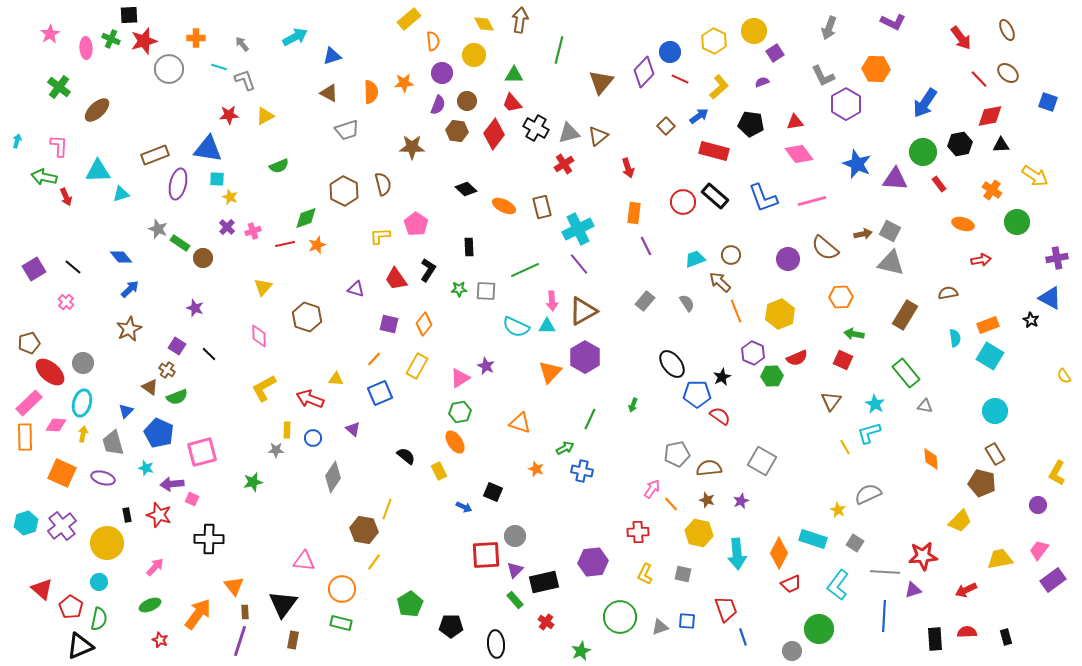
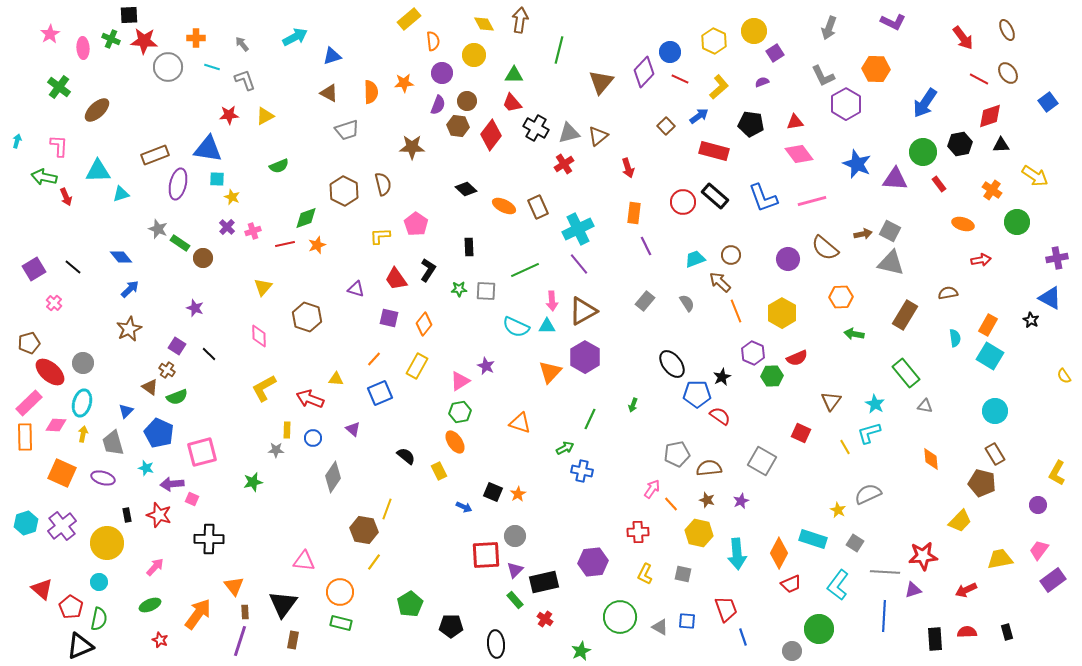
red arrow at (961, 38): moved 2 px right
red star at (144, 41): rotated 20 degrees clockwise
pink ellipse at (86, 48): moved 3 px left
cyan line at (219, 67): moved 7 px left
gray circle at (169, 69): moved 1 px left, 2 px up
brown ellipse at (1008, 73): rotated 15 degrees clockwise
red line at (979, 79): rotated 18 degrees counterclockwise
blue square at (1048, 102): rotated 36 degrees clockwise
red diamond at (990, 116): rotated 8 degrees counterclockwise
brown hexagon at (457, 131): moved 1 px right, 5 px up
red diamond at (494, 134): moved 3 px left, 1 px down
yellow star at (230, 197): moved 2 px right
brown rectangle at (542, 207): moved 4 px left; rotated 10 degrees counterclockwise
pink cross at (66, 302): moved 12 px left, 1 px down
yellow hexagon at (780, 314): moved 2 px right, 1 px up; rotated 8 degrees counterclockwise
purple square at (389, 324): moved 6 px up
orange rectangle at (988, 325): rotated 40 degrees counterclockwise
red square at (843, 360): moved 42 px left, 73 px down
pink triangle at (460, 378): moved 3 px down
orange star at (536, 469): moved 18 px left, 25 px down; rotated 21 degrees clockwise
orange circle at (342, 589): moved 2 px left, 3 px down
red cross at (546, 622): moved 1 px left, 3 px up
gray triangle at (660, 627): rotated 48 degrees clockwise
black rectangle at (1006, 637): moved 1 px right, 5 px up
